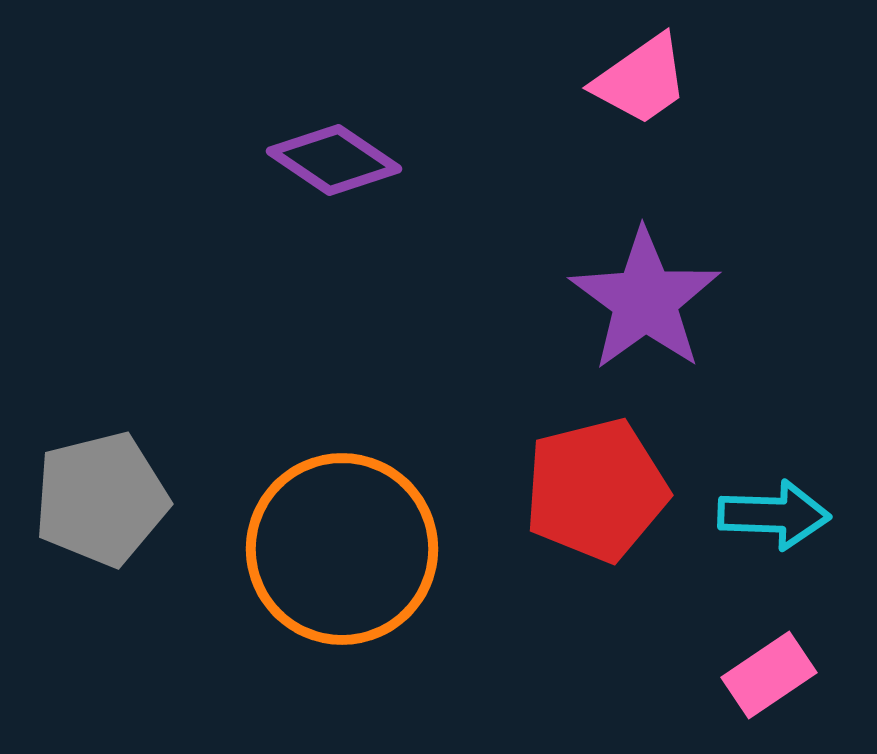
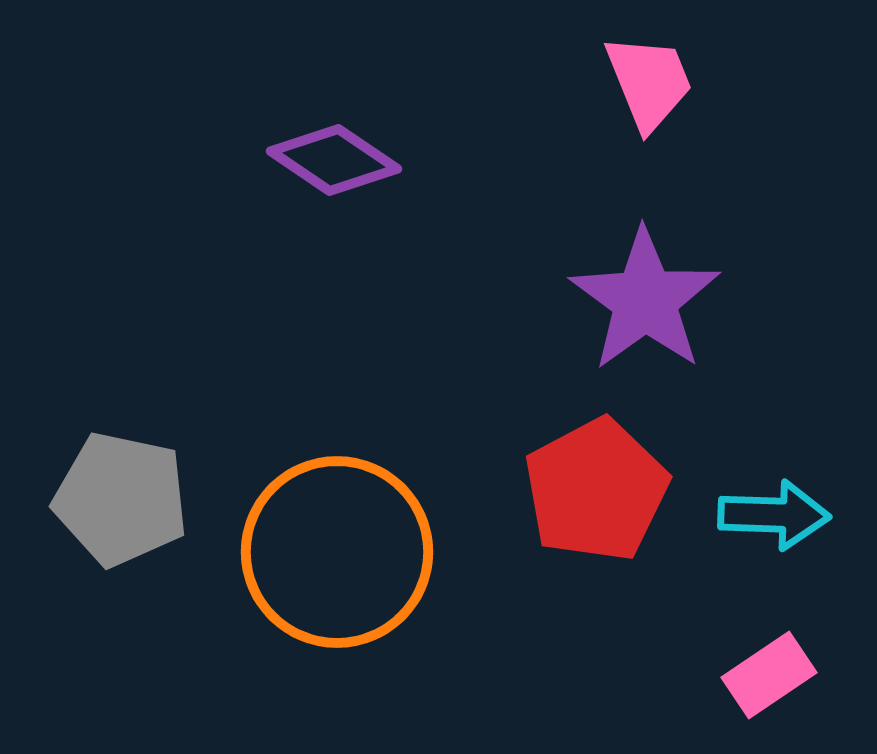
pink trapezoid: moved 8 px right, 2 px down; rotated 77 degrees counterclockwise
red pentagon: rotated 14 degrees counterclockwise
gray pentagon: moved 20 px right; rotated 26 degrees clockwise
orange circle: moved 5 px left, 3 px down
